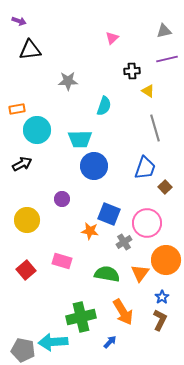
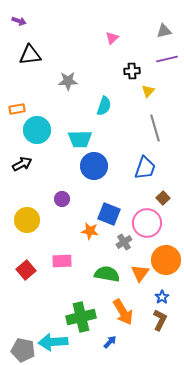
black triangle: moved 5 px down
yellow triangle: rotated 40 degrees clockwise
brown square: moved 2 px left, 11 px down
pink rectangle: rotated 18 degrees counterclockwise
